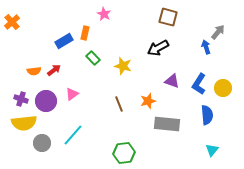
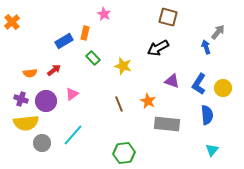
orange semicircle: moved 4 px left, 2 px down
orange star: rotated 28 degrees counterclockwise
yellow semicircle: moved 2 px right
